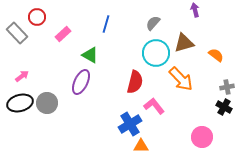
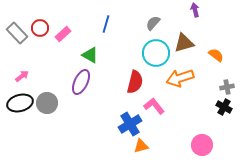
red circle: moved 3 px right, 11 px down
orange arrow: moved 1 px left, 1 px up; rotated 116 degrees clockwise
pink circle: moved 8 px down
orange triangle: rotated 14 degrees counterclockwise
